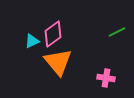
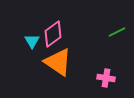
cyan triangle: rotated 35 degrees counterclockwise
orange triangle: rotated 16 degrees counterclockwise
